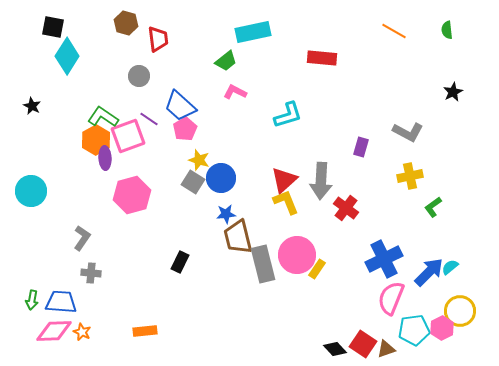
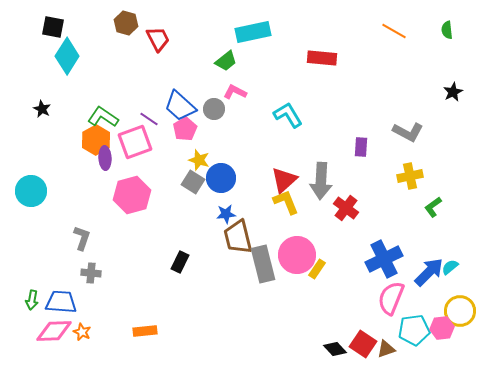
red trapezoid at (158, 39): rotated 20 degrees counterclockwise
gray circle at (139, 76): moved 75 px right, 33 px down
black star at (32, 106): moved 10 px right, 3 px down
cyan L-shape at (288, 115): rotated 104 degrees counterclockwise
pink square at (128, 136): moved 7 px right, 6 px down
purple rectangle at (361, 147): rotated 12 degrees counterclockwise
gray L-shape at (82, 238): rotated 15 degrees counterclockwise
pink hexagon at (442, 328): rotated 20 degrees clockwise
